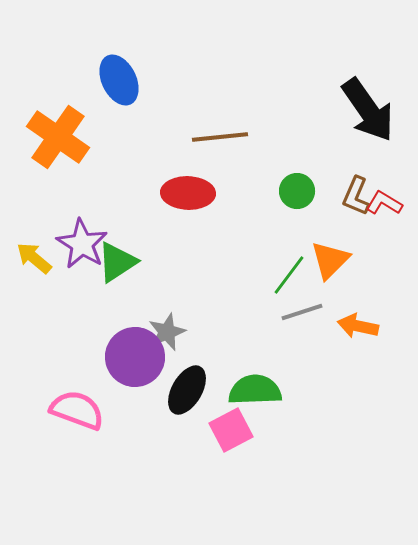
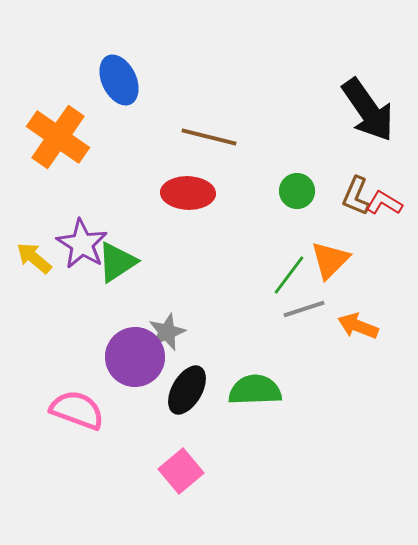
brown line: moved 11 px left; rotated 20 degrees clockwise
gray line: moved 2 px right, 3 px up
orange arrow: rotated 9 degrees clockwise
pink square: moved 50 px left, 41 px down; rotated 12 degrees counterclockwise
